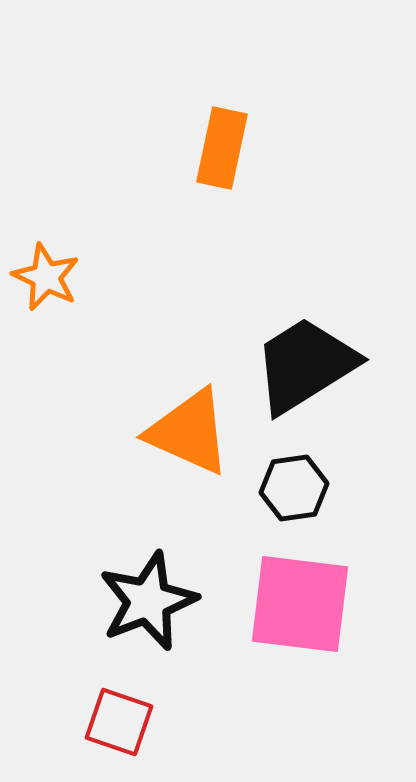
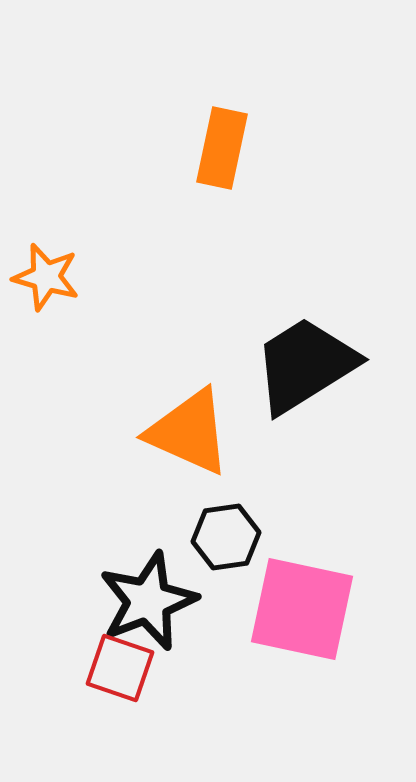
orange star: rotated 10 degrees counterclockwise
black hexagon: moved 68 px left, 49 px down
pink square: moved 2 px right, 5 px down; rotated 5 degrees clockwise
red square: moved 1 px right, 54 px up
